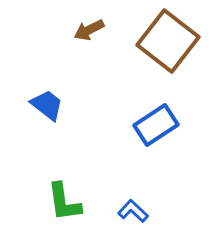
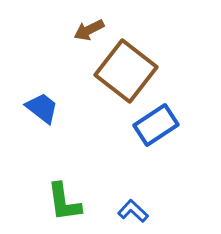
brown square: moved 42 px left, 30 px down
blue trapezoid: moved 5 px left, 3 px down
